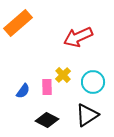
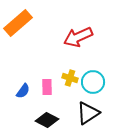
yellow cross: moved 7 px right, 3 px down; rotated 28 degrees counterclockwise
black triangle: moved 1 px right, 2 px up
